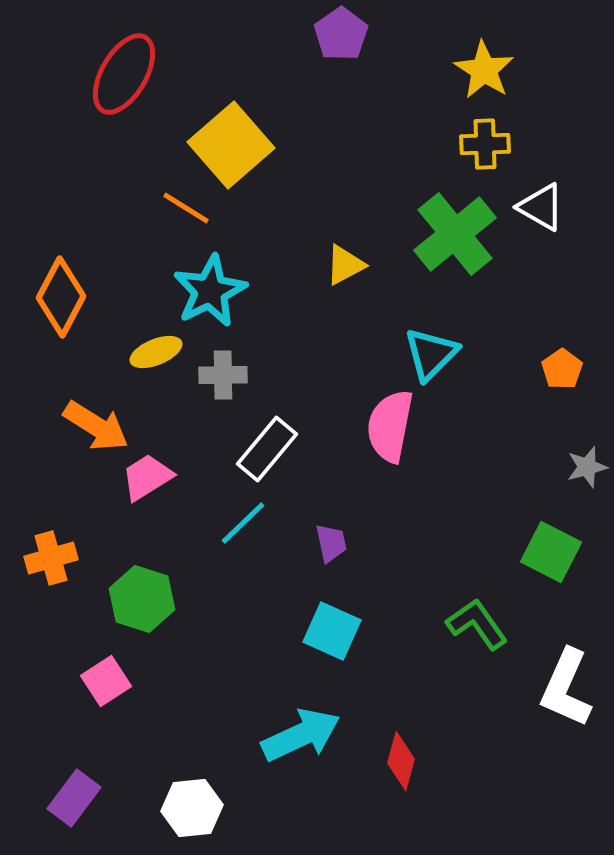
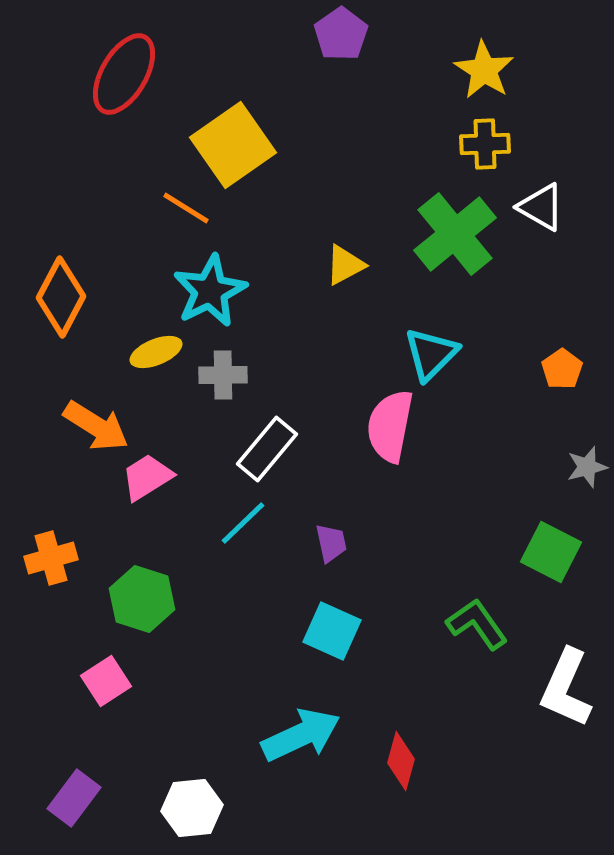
yellow square: moved 2 px right; rotated 6 degrees clockwise
